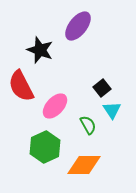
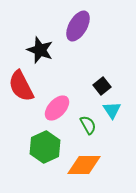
purple ellipse: rotated 8 degrees counterclockwise
black square: moved 2 px up
pink ellipse: moved 2 px right, 2 px down
